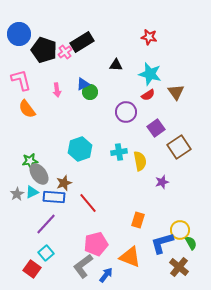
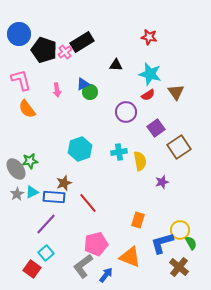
gray ellipse: moved 23 px left, 5 px up
